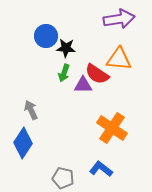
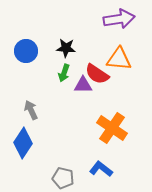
blue circle: moved 20 px left, 15 px down
